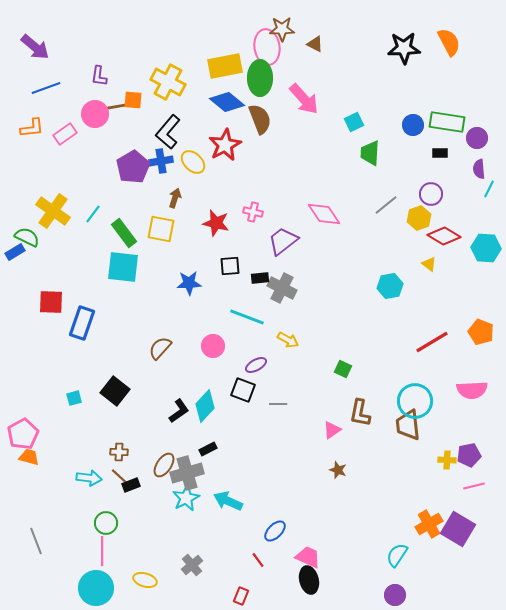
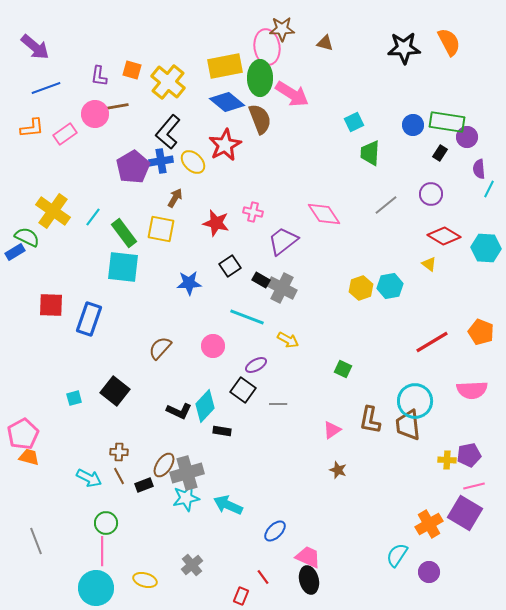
brown triangle at (315, 44): moved 10 px right, 1 px up; rotated 12 degrees counterclockwise
yellow cross at (168, 82): rotated 12 degrees clockwise
pink arrow at (304, 99): moved 12 px left, 5 px up; rotated 16 degrees counterclockwise
orange square at (133, 100): moved 1 px left, 30 px up; rotated 12 degrees clockwise
purple circle at (477, 138): moved 10 px left, 1 px up
black rectangle at (440, 153): rotated 56 degrees counterclockwise
brown arrow at (175, 198): rotated 12 degrees clockwise
cyan line at (93, 214): moved 3 px down
yellow hexagon at (419, 218): moved 58 px left, 70 px down
black square at (230, 266): rotated 30 degrees counterclockwise
black rectangle at (260, 278): moved 1 px right, 2 px down; rotated 36 degrees clockwise
red square at (51, 302): moved 3 px down
blue rectangle at (82, 323): moved 7 px right, 4 px up
black square at (243, 390): rotated 15 degrees clockwise
black L-shape at (179, 411): rotated 60 degrees clockwise
brown L-shape at (360, 413): moved 10 px right, 7 px down
black rectangle at (208, 449): moved 14 px right, 18 px up; rotated 36 degrees clockwise
brown line at (119, 476): rotated 18 degrees clockwise
cyan arrow at (89, 478): rotated 20 degrees clockwise
black rectangle at (131, 485): moved 13 px right
cyan star at (186, 498): rotated 16 degrees clockwise
cyan arrow at (228, 501): moved 4 px down
purple square at (458, 529): moved 7 px right, 16 px up
red line at (258, 560): moved 5 px right, 17 px down
purple circle at (395, 595): moved 34 px right, 23 px up
